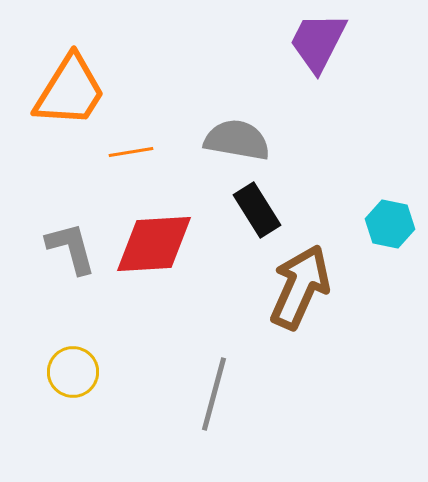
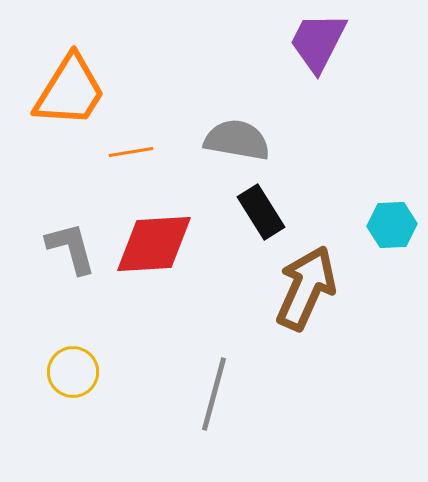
black rectangle: moved 4 px right, 2 px down
cyan hexagon: moved 2 px right, 1 px down; rotated 15 degrees counterclockwise
brown arrow: moved 6 px right, 1 px down
